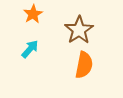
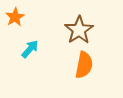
orange star: moved 18 px left, 3 px down
